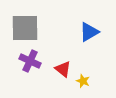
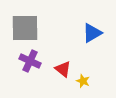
blue triangle: moved 3 px right, 1 px down
